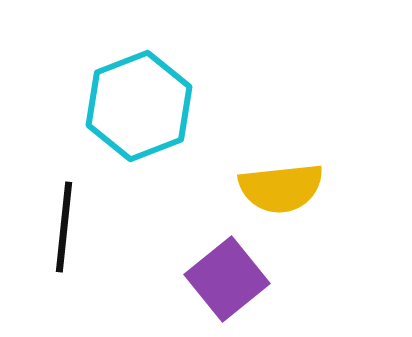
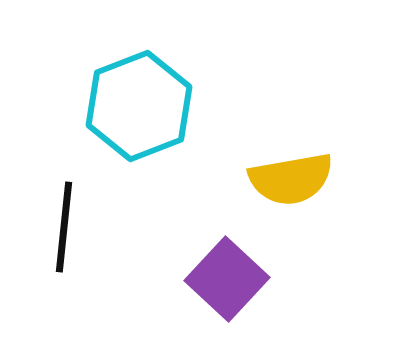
yellow semicircle: moved 10 px right, 9 px up; rotated 4 degrees counterclockwise
purple square: rotated 8 degrees counterclockwise
